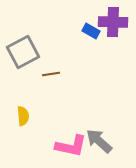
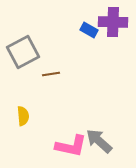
blue rectangle: moved 2 px left, 1 px up
